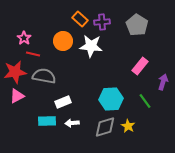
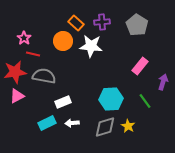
orange rectangle: moved 4 px left, 4 px down
cyan rectangle: moved 2 px down; rotated 24 degrees counterclockwise
